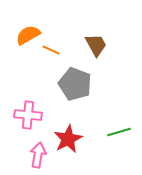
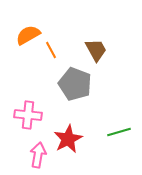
brown trapezoid: moved 5 px down
orange line: rotated 36 degrees clockwise
